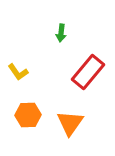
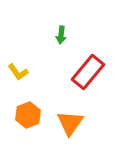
green arrow: moved 2 px down
orange hexagon: rotated 20 degrees counterclockwise
